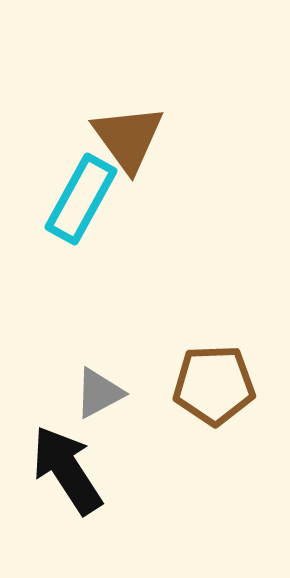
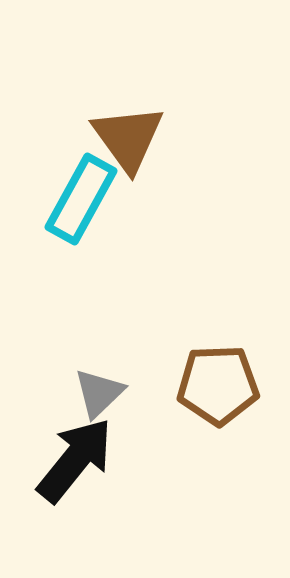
brown pentagon: moved 4 px right
gray triangle: rotated 16 degrees counterclockwise
black arrow: moved 8 px right, 10 px up; rotated 72 degrees clockwise
